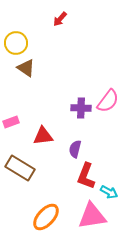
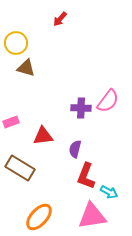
brown triangle: rotated 18 degrees counterclockwise
orange ellipse: moved 7 px left
